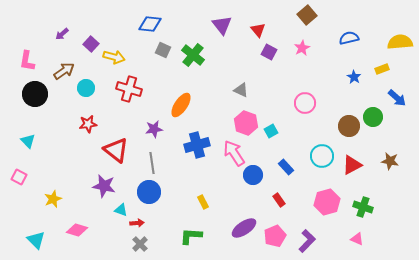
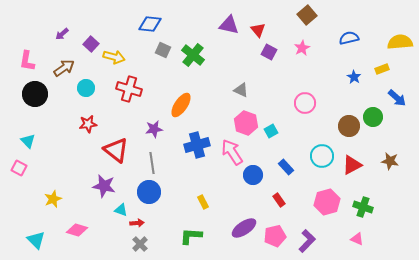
purple triangle at (222, 25): moved 7 px right; rotated 40 degrees counterclockwise
brown arrow at (64, 71): moved 3 px up
pink arrow at (234, 153): moved 2 px left, 1 px up
pink square at (19, 177): moved 9 px up
pink pentagon at (275, 236): rotated 10 degrees clockwise
